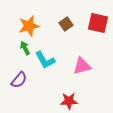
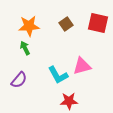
orange star: rotated 10 degrees clockwise
cyan L-shape: moved 13 px right, 15 px down
